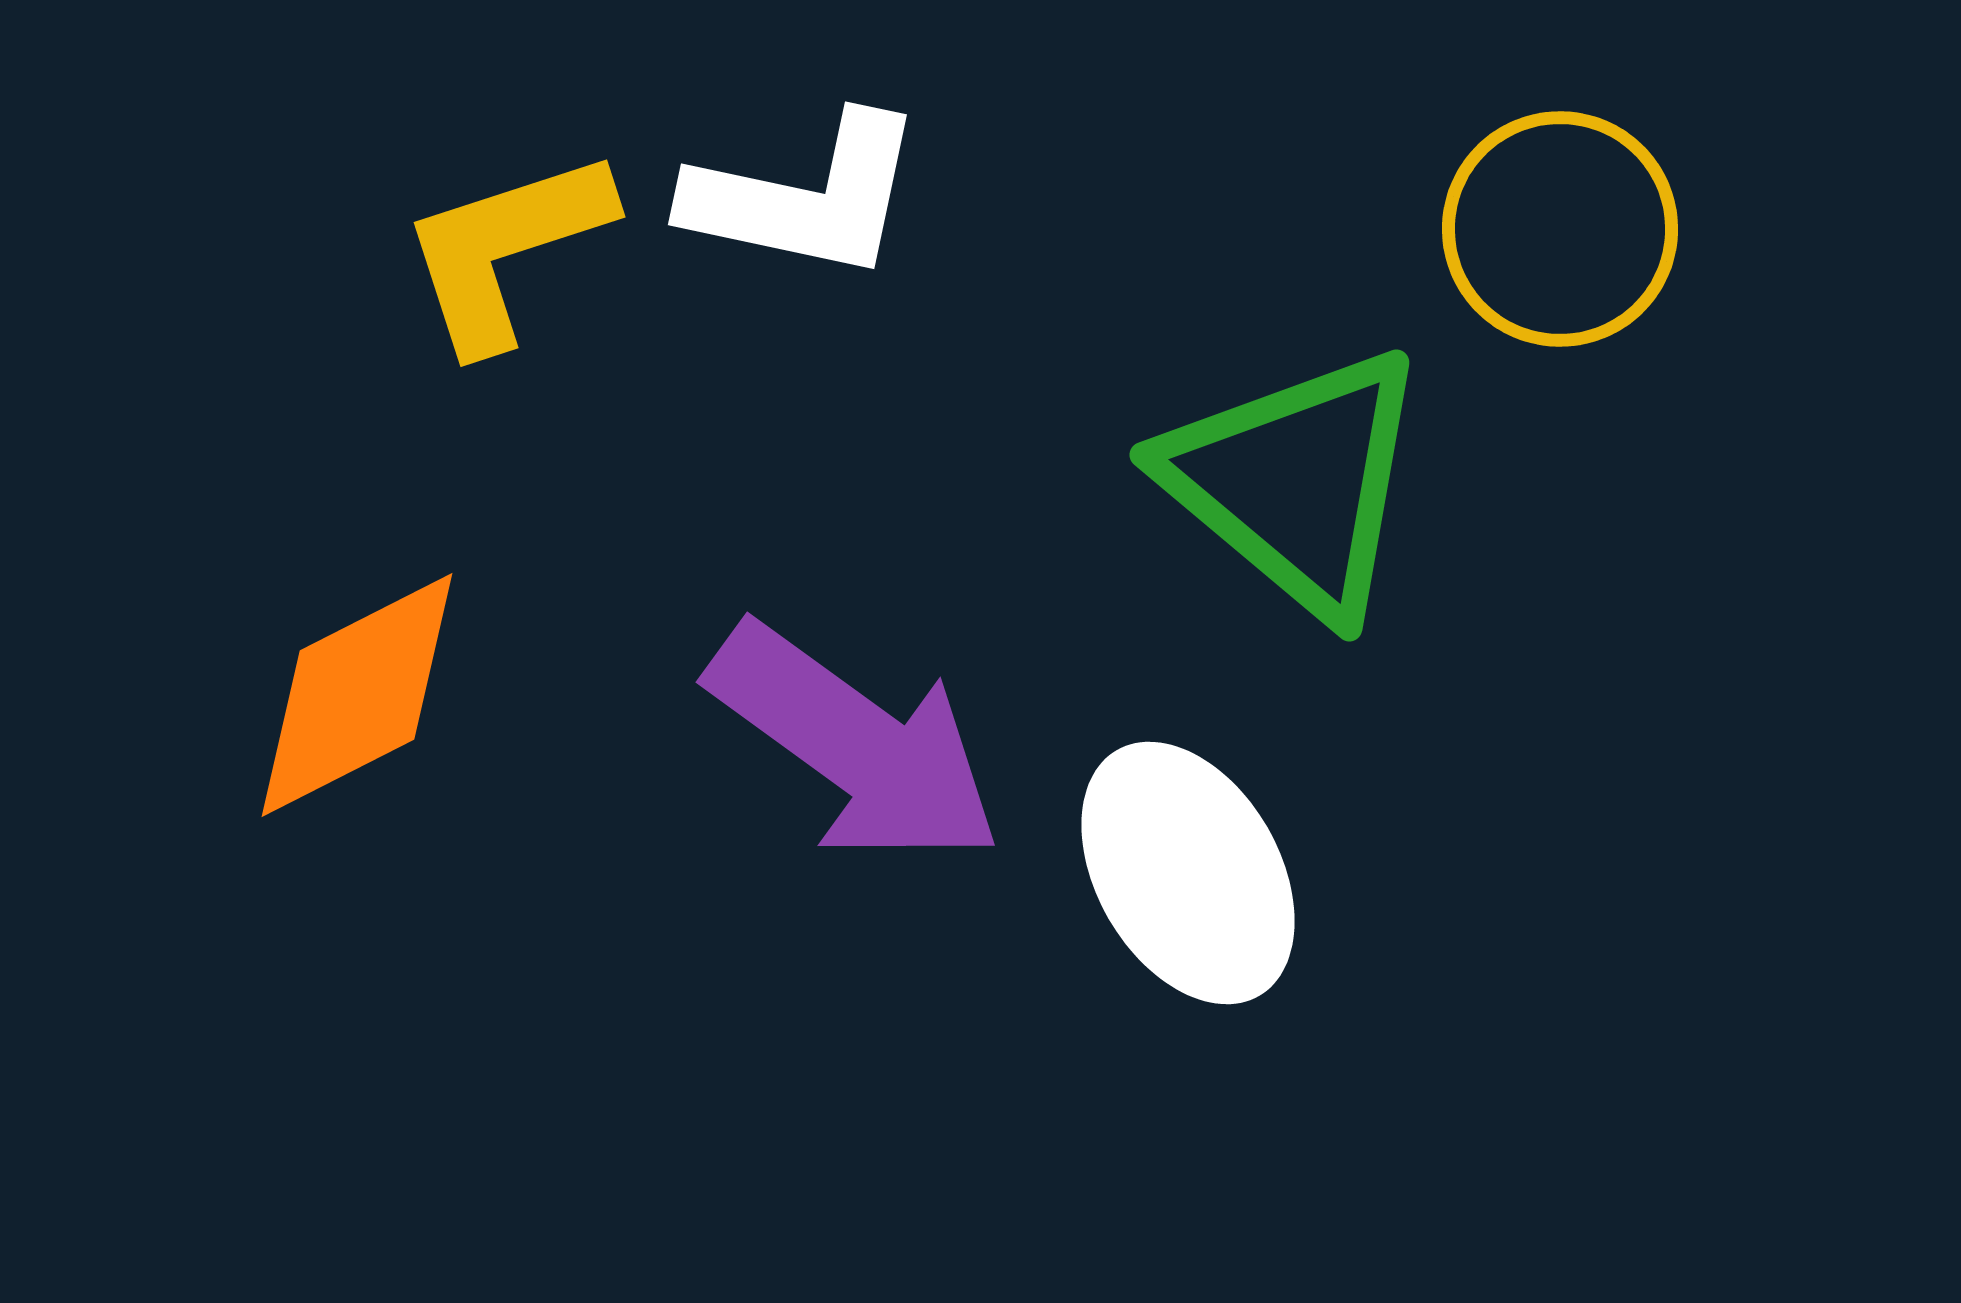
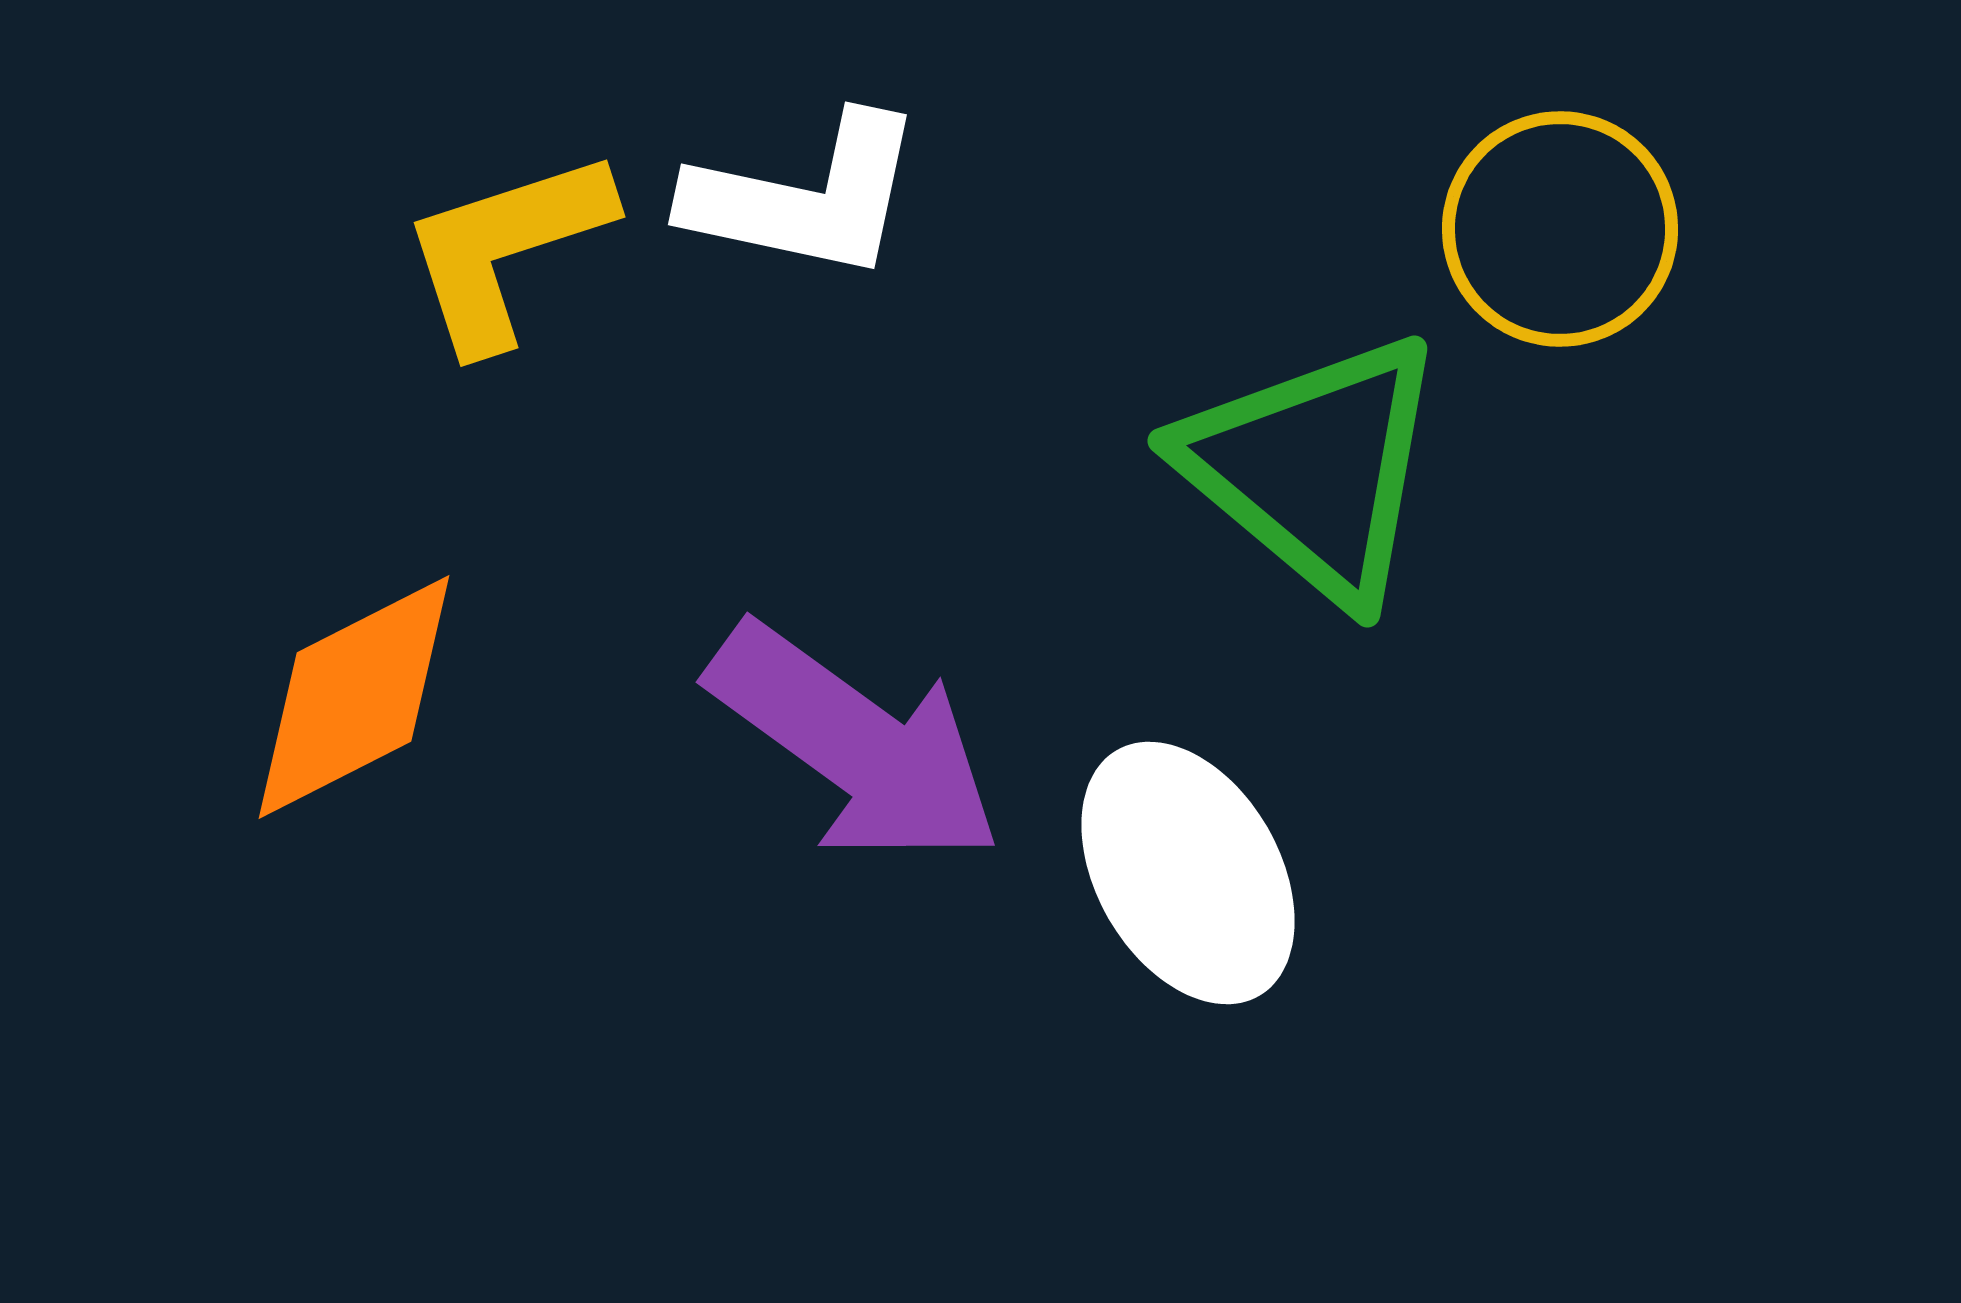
green triangle: moved 18 px right, 14 px up
orange diamond: moved 3 px left, 2 px down
